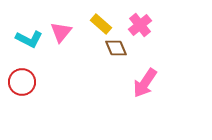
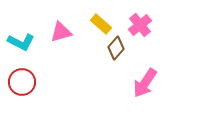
pink triangle: rotated 35 degrees clockwise
cyan L-shape: moved 8 px left, 3 px down
brown diamond: rotated 65 degrees clockwise
